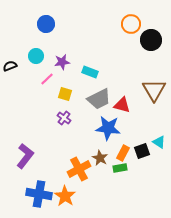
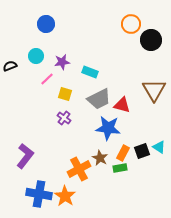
cyan triangle: moved 5 px down
